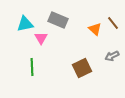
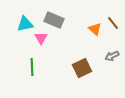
gray rectangle: moved 4 px left
